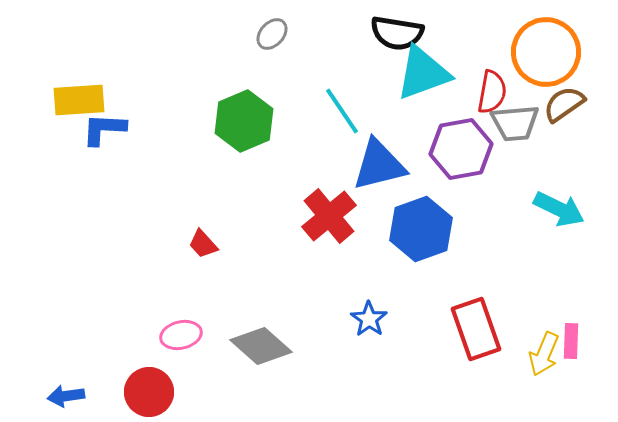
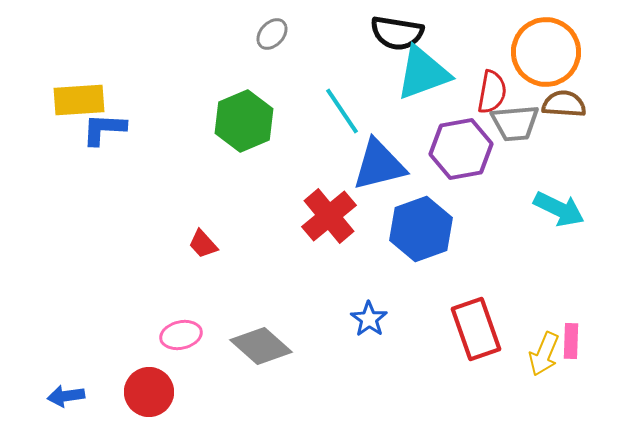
brown semicircle: rotated 39 degrees clockwise
